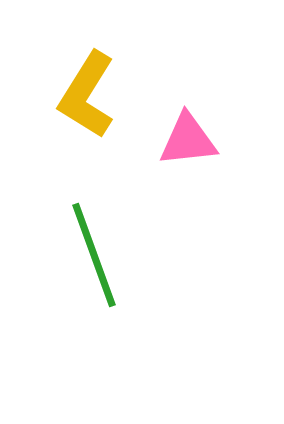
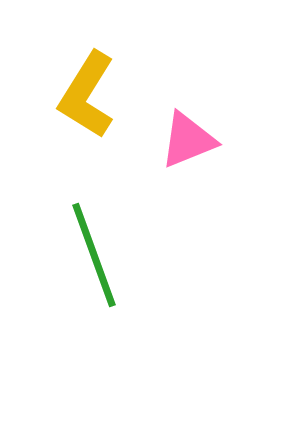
pink triangle: rotated 16 degrees counterclockwise
